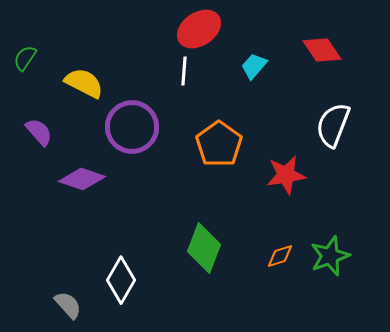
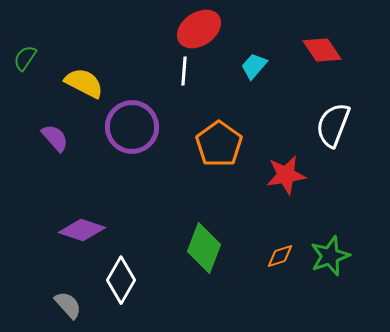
purple semicircle: moved 16 px right, 6 px down
purple diamond: moved 51 px down
